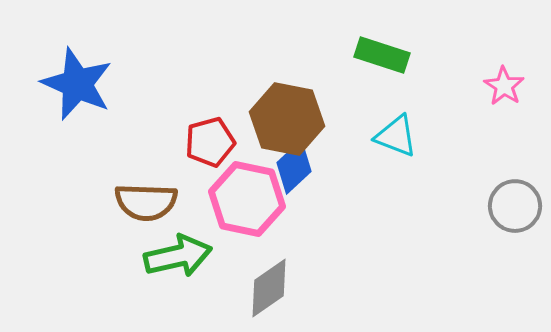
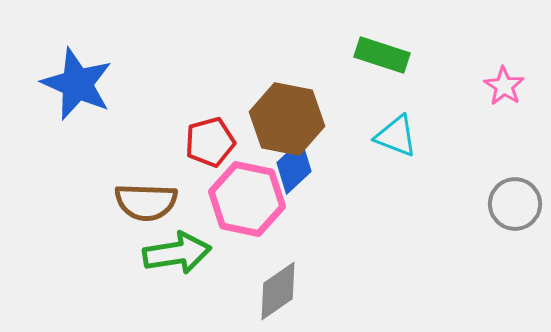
gray circle: moved 2 px up
green arrow: moved 1 px left, 3 px up; rotated 4 degrees clockwise
gray diamond: moved 9 px right, 3 px down
